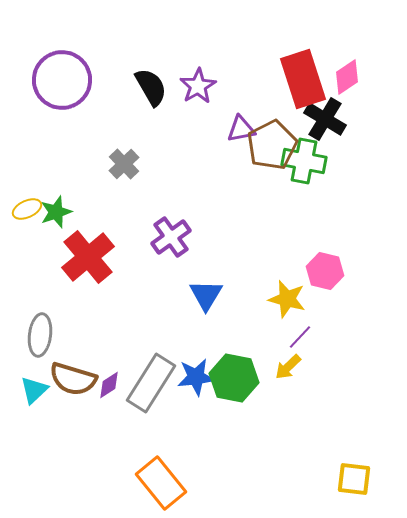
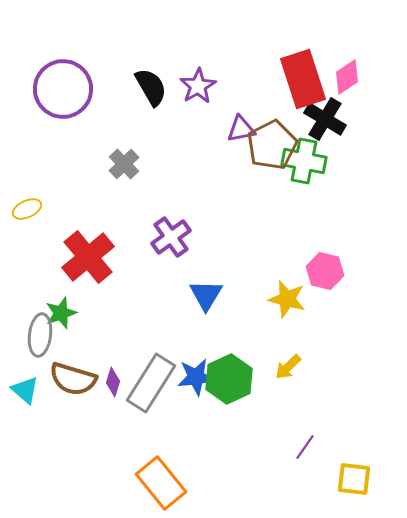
purple circle: moved 1 px right, 9 px down
green star: moved 5 px right, 101 px down
purple line: moved 5 px right, 110 px down; rotated 8 degrees counterclockwise
green hexagon: moved 5 px left, 1 px down; rotated 24 degrees clockwise
purple diamond: moved 4 px right, 3 px up; rotated 40 degrees counterclockwise
cyan triangle: moved 9 px left; rotated 36 degrees counterclockwise
